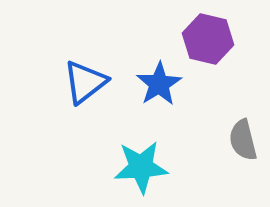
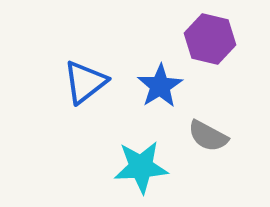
purple hexagon: moved 2 px right
blue star: moved 1 px right, 2 px down
gray semicircle: moved 35 px left, 4 px up; rotated 48 degrees counterclockwise
